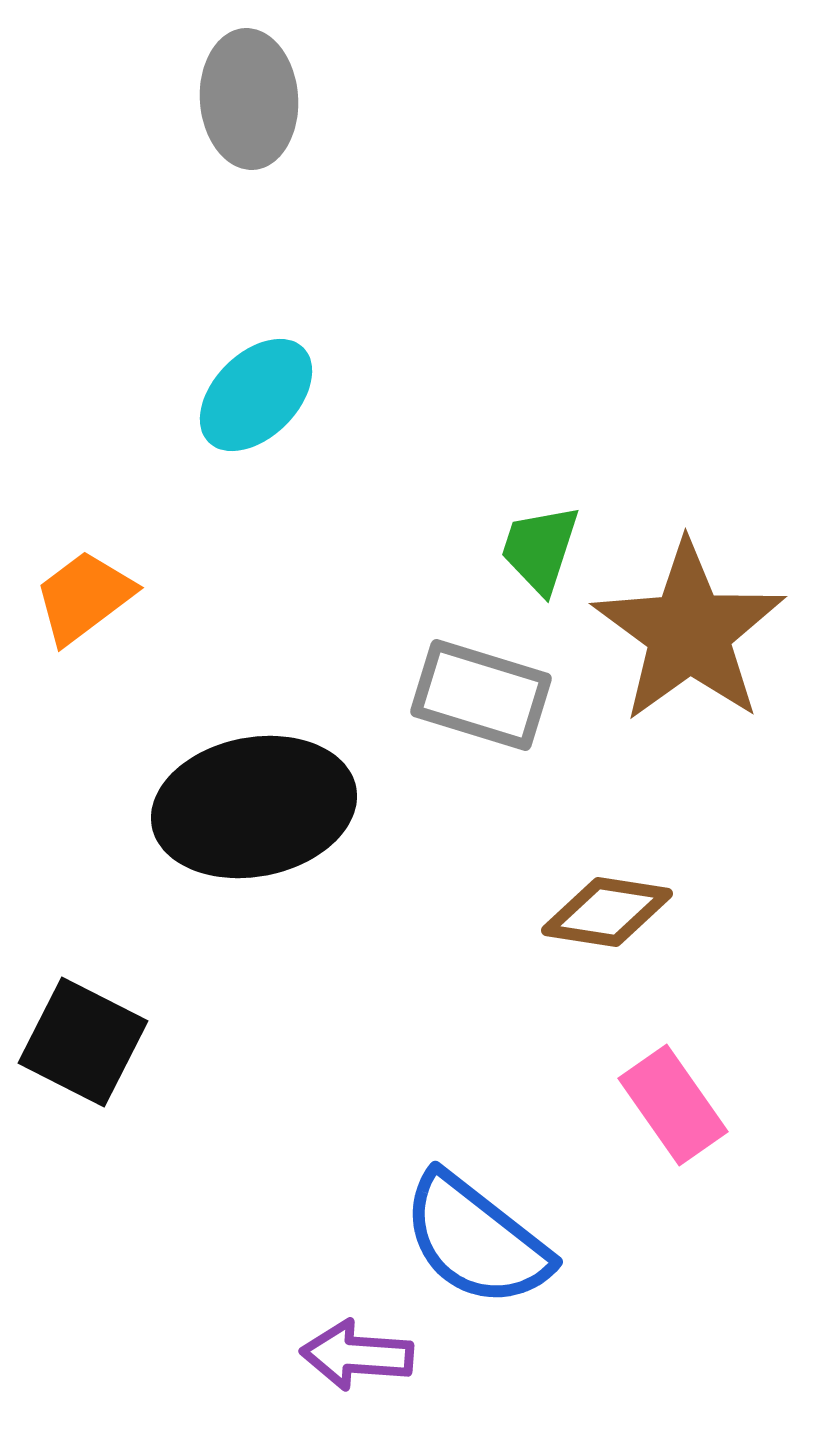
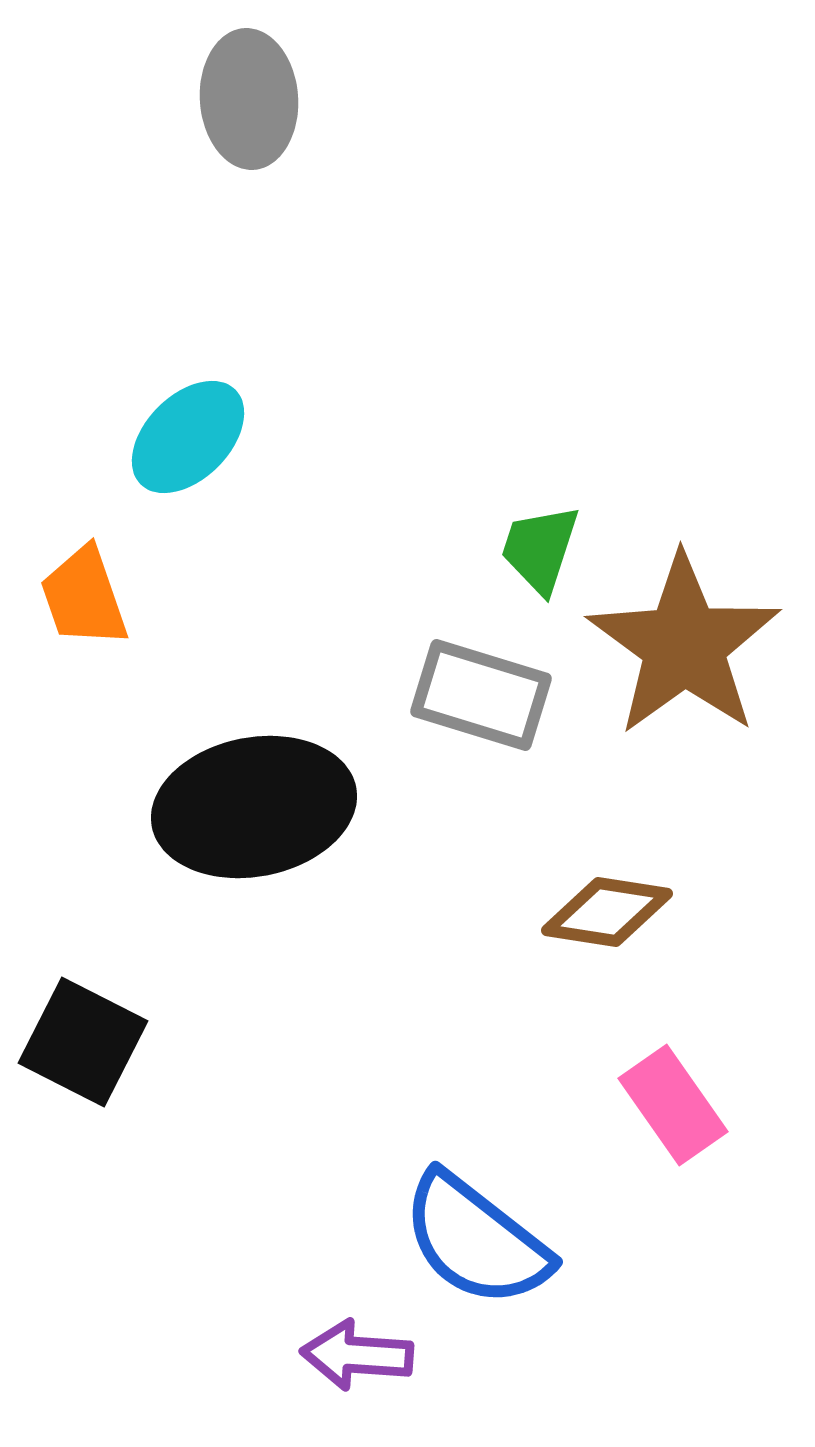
cyan ellipse: moved 68 px left, 42 px down
orange trapezoid: rotated 72 degrees counterclockwise
brown star: moved 5 px left, 13 px down
